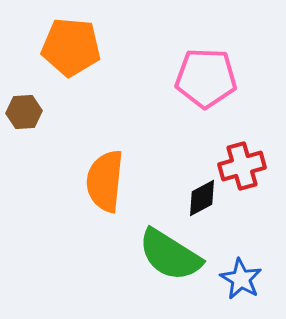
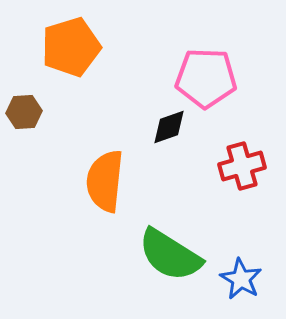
orange pentagon: rotated 22 degrees counterclockwise
black diamond: moved 33 px left, 71 px up; rotated 9 degrees clockwise
